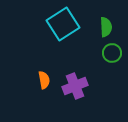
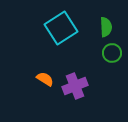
cyan square: moved 2 px left, 4 px down
orange semicircle: moved 1 px right, 1 px up; rotated 48 degrees counterclockwise
